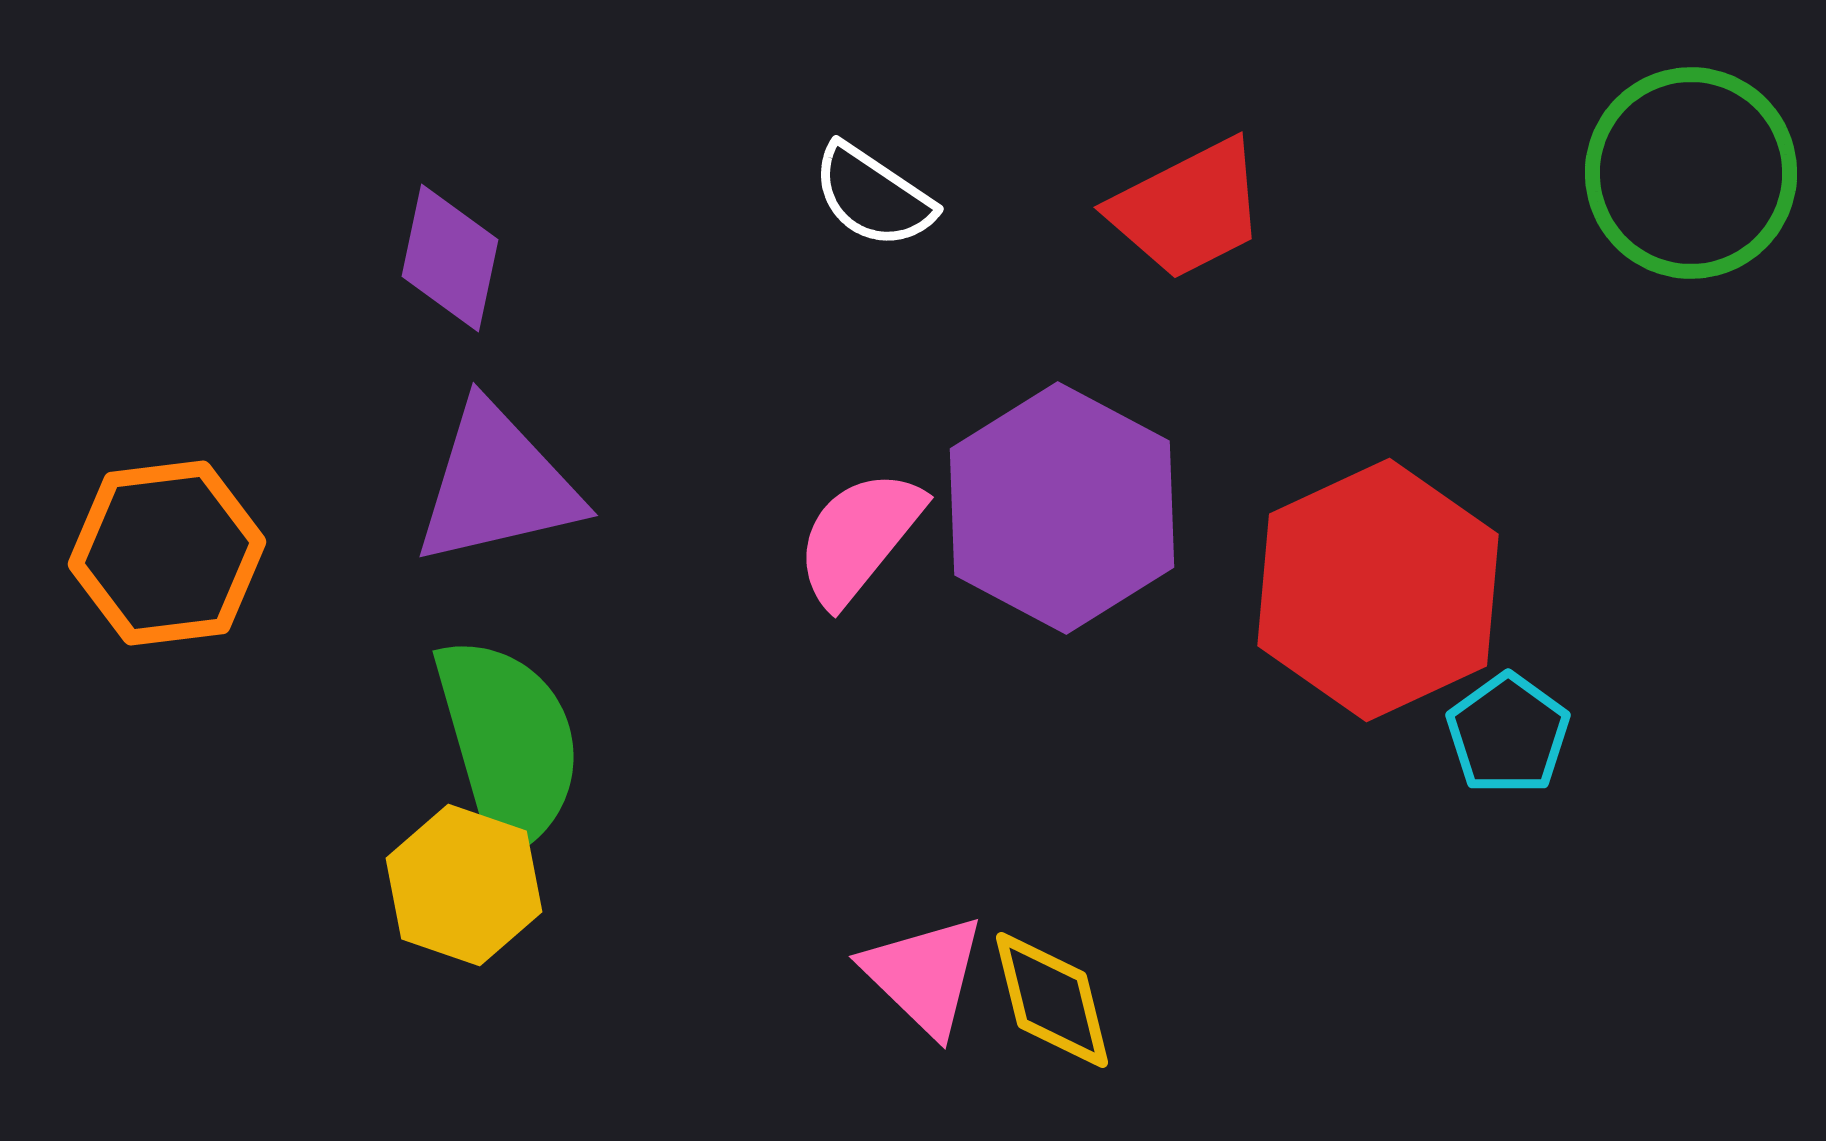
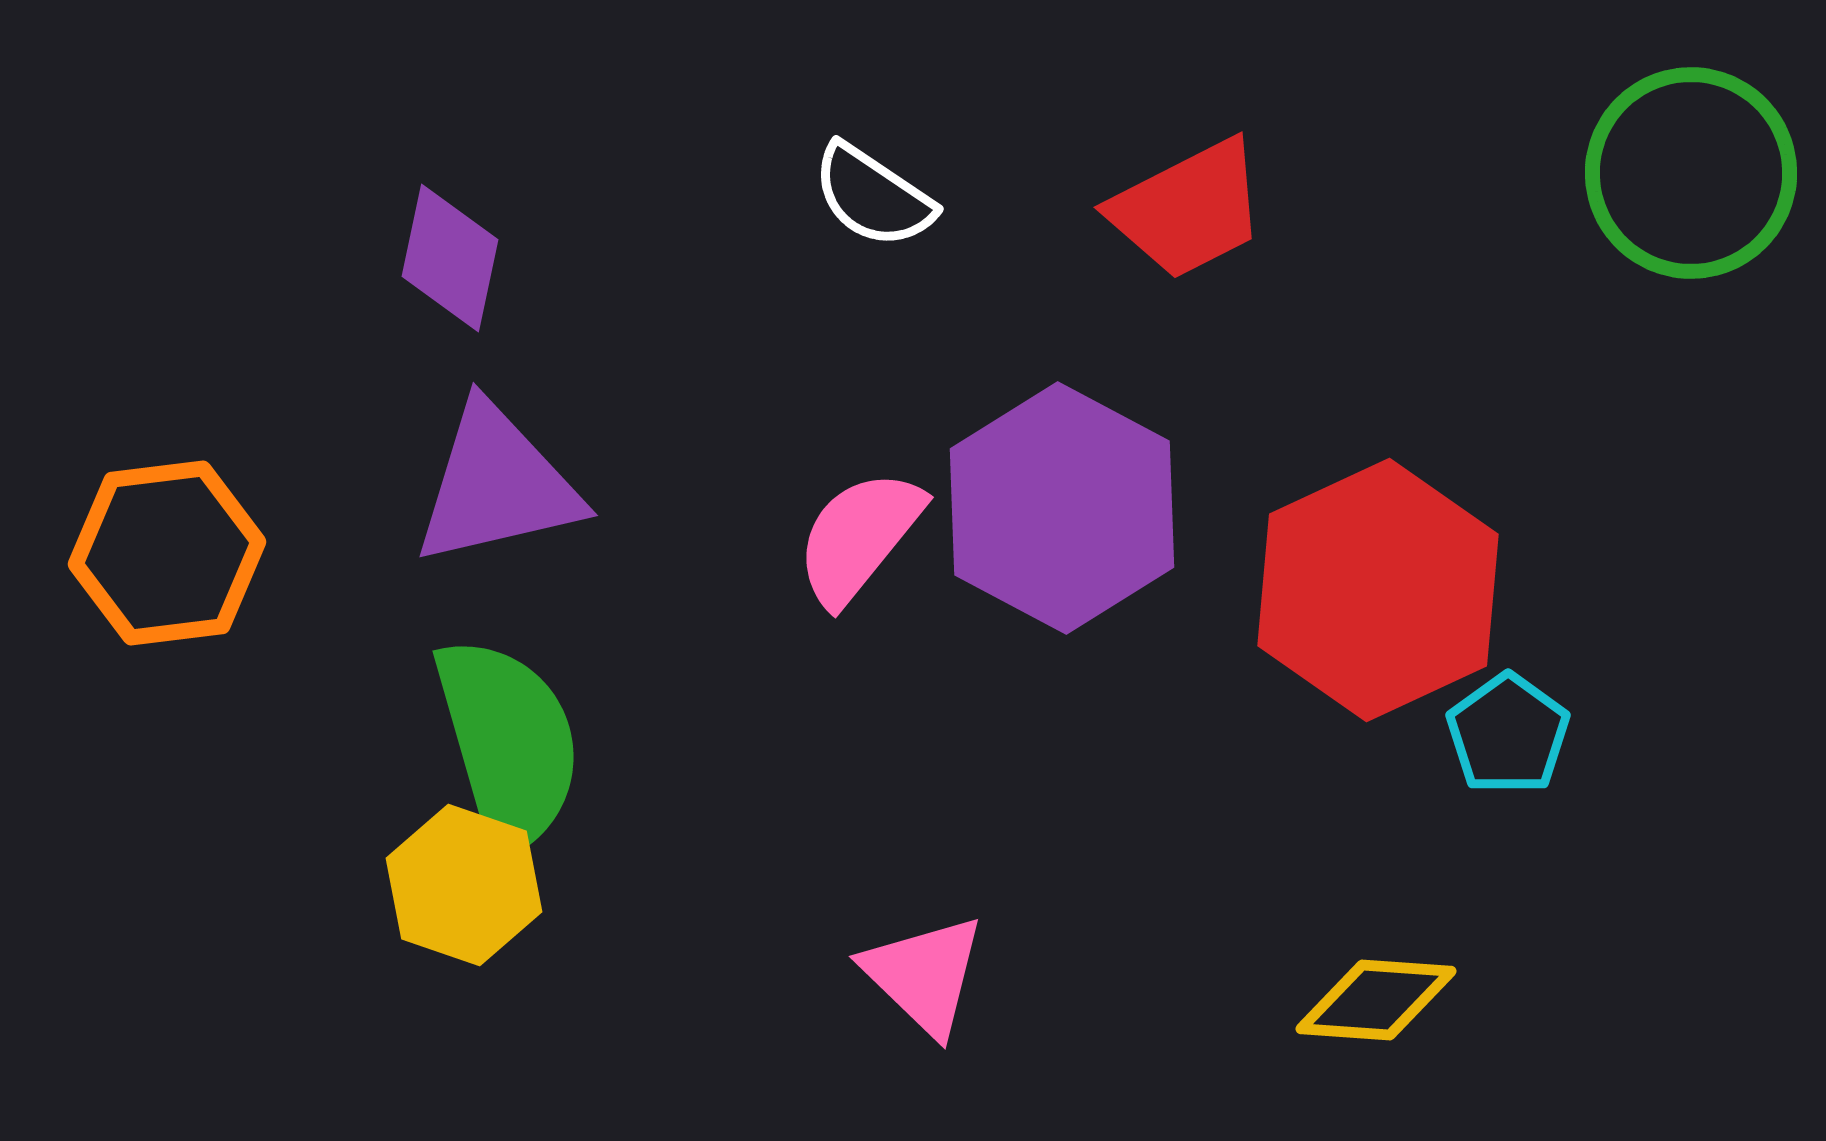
yellow diamond: moved 324 px right; rotated 72 degrees counterclockwise
